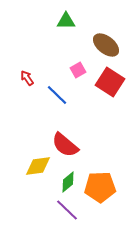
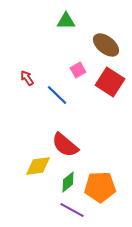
purple line: moved 5 px right; rotated 15 degrees counterclockwise
